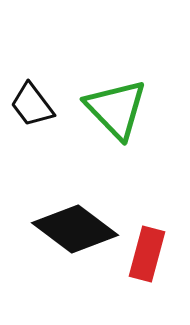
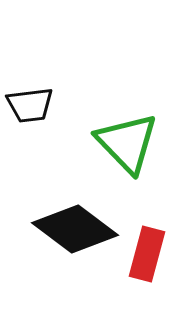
black trapezoid: moved 2 px left; rotated 60 degrees counterclockwise
green triangle: moved 11 px right, 34 px down
